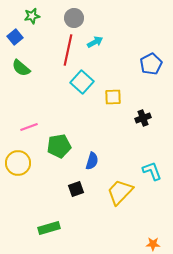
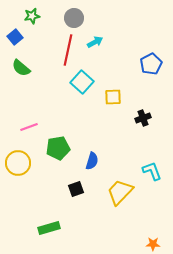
green pentagon: moved 1 px left, 2 px down
